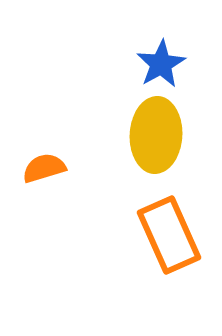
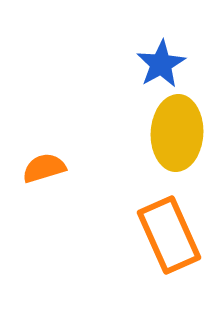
yellow ellipse: moved 21 px right, 2 px up
